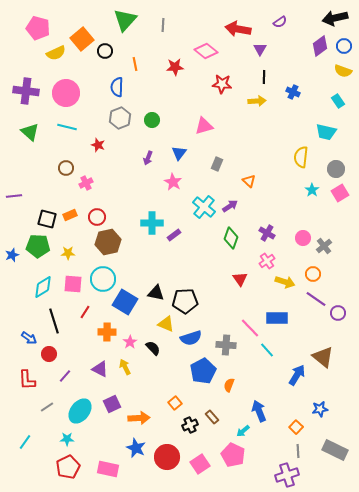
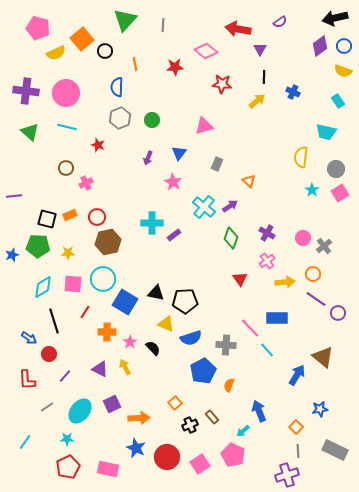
yellow arrow at (257, 101): rotated 36 degrees counterclockwise
yellow arrow at (285, 282): rotated 24 degrees counterclockwise
